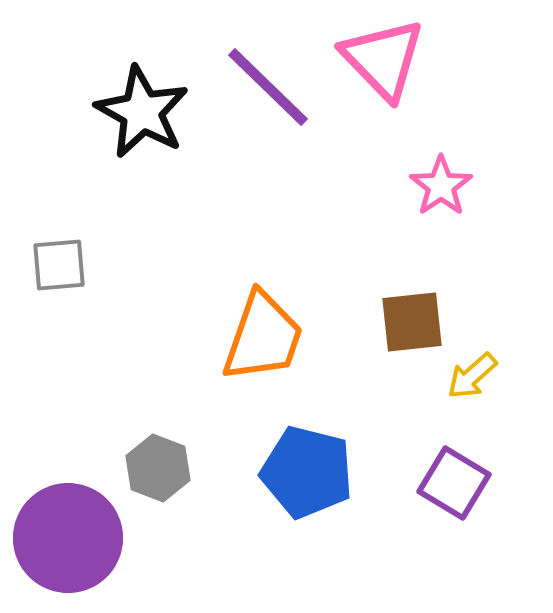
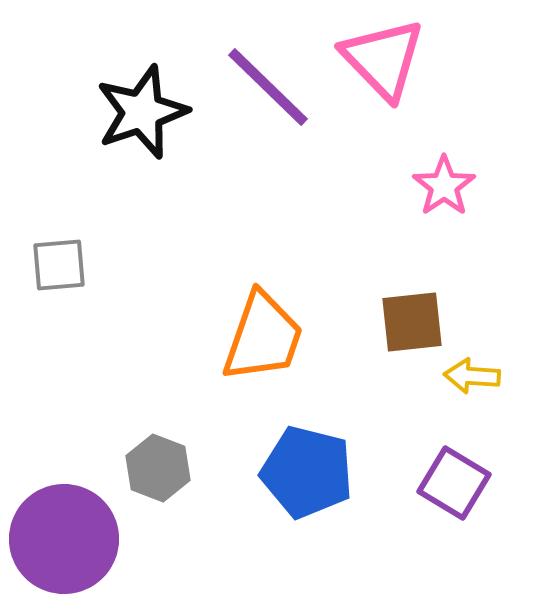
black star: rotated 24 degrees clockwise
pink star: moved 3 px right
yellow arrow: rotated 46 degrees clockwise
purple circle: moved 4 px left, 1 px down
